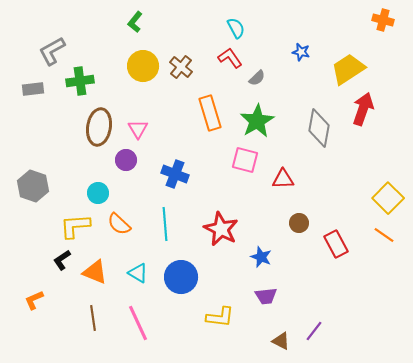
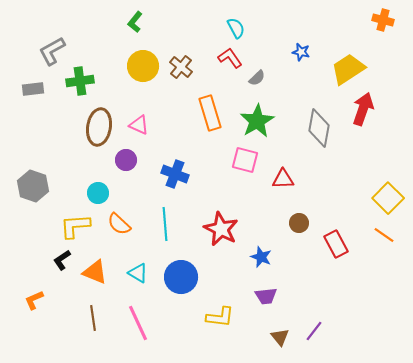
pink triangle at (138, 129): moved 1 px right, 4 px up; rotated 35 degrees counterclockwise
brown triangle at (281, 341): moved 1 px left, 4 px up; rotated 24 degrees clockwise
